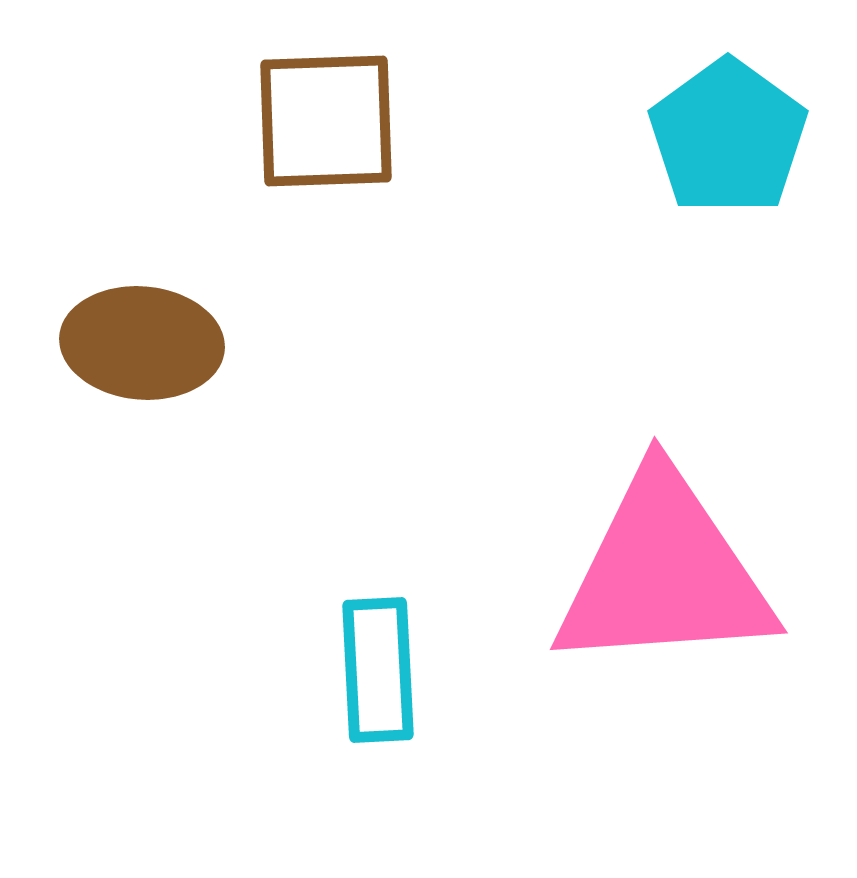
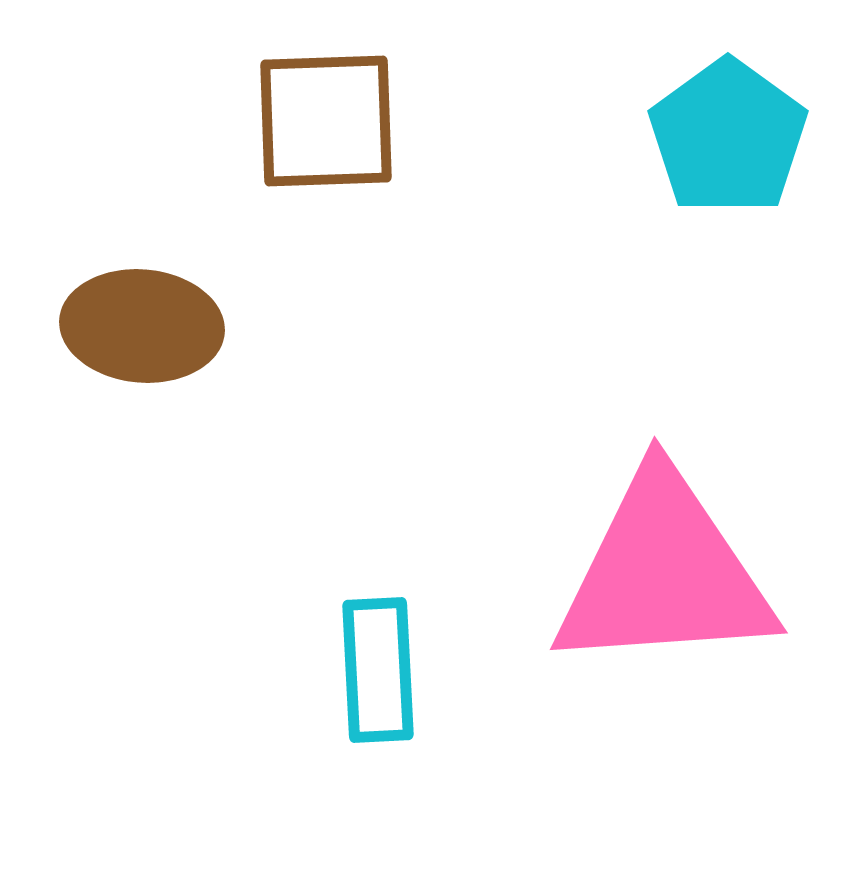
brown ellipse: moved 17 px up
